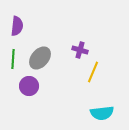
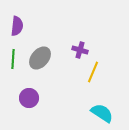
purple circle: moved 12 px down
cyan semicircle: rotated 140 degrees counterclockwise
